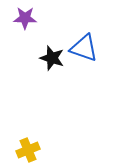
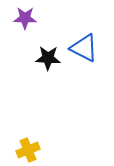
blue triangle: rotated 8 degrees clockwise
black star: moved 4 px left; rotated 15 degrees counterclockwise
